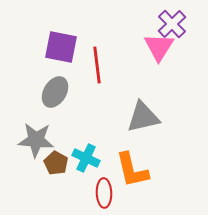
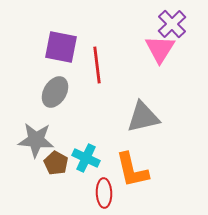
pink triangle: moved 1 px right, 2 px down
